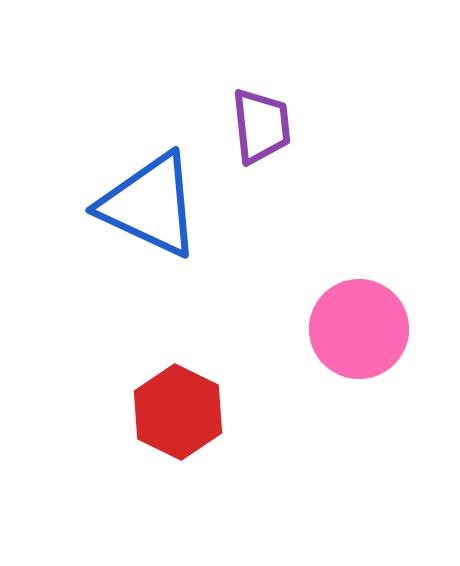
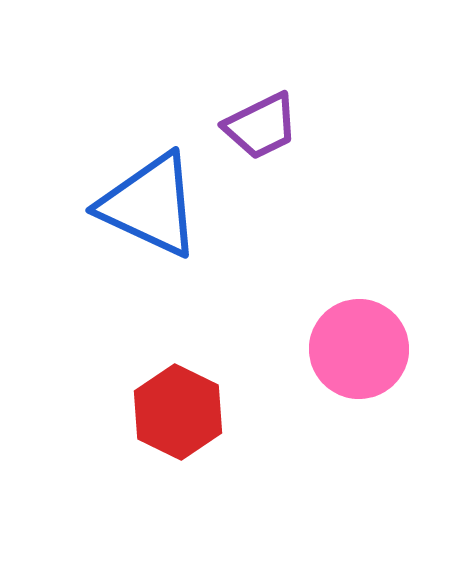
purple trapezoid: rotated 70 degrees clockwise
pink circle: moved 20 px down
